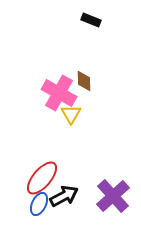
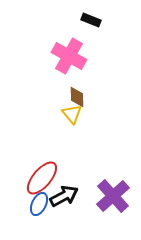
brown diamond: moved 7 px left, 16 px down
pink cross: moved 10 px right, 37 px up
yellow triangle: moved 1 px right; rotated 10 degrees counterclockwise
